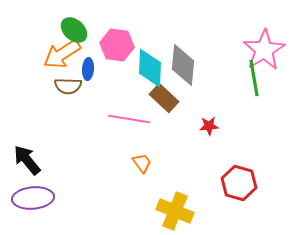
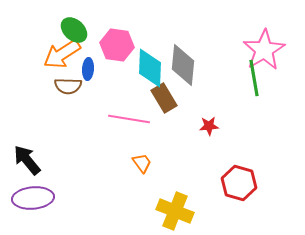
brown rectangle: rotated 16 degrees clockwise
